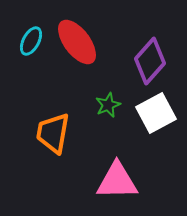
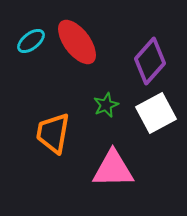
cyan ellipse: rotated 24 degrees clockwise
green star: moved 2 px left
pink triangle: moved 4 px left, 12 px up
